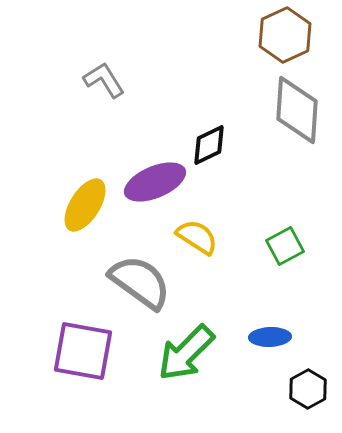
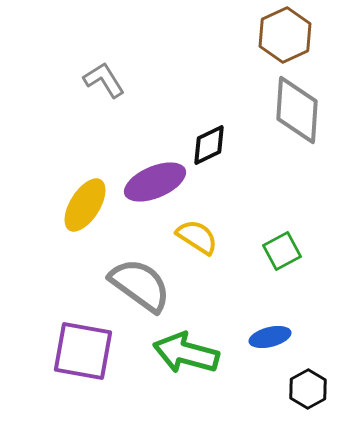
green square: moved 3 px left, 5 px down
gray semicircle: moved 3 px down
blue ellipse: rotated 12 degrees counterclockwise
green arrow: rotated 60 degrees clockwise
